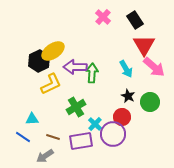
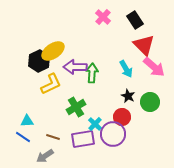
red triangle: rotated 15 degrees counterclockwise
cyan triangle: moved 5 px left, 2 px down
purple rectangle: moved 2 px right, 2 px up
